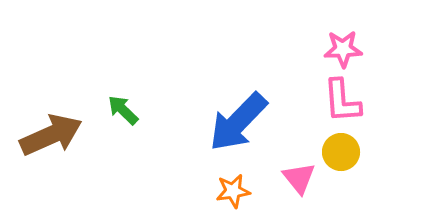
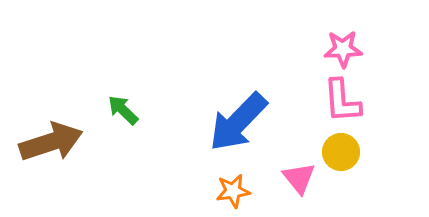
brown arrow: moved 7 px down; rotated 6 degrees clockwise
